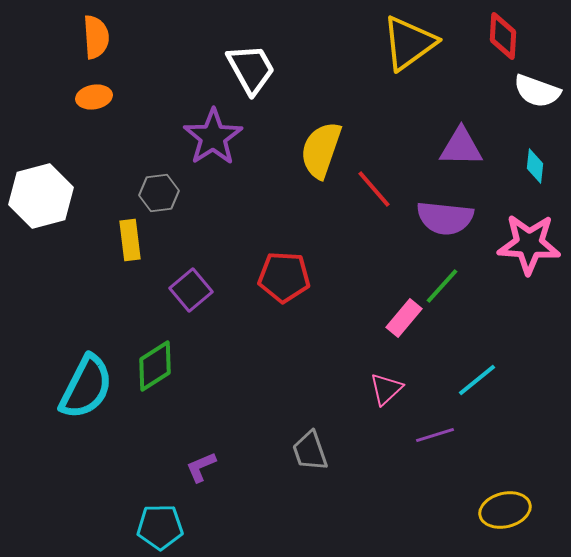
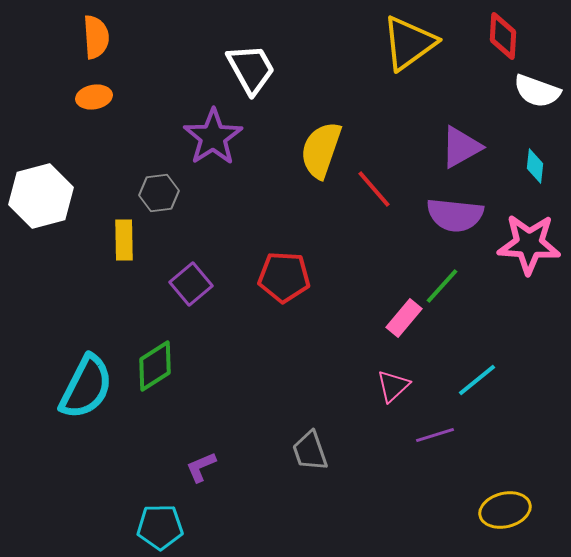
purple triangle: rotated 30 degrees counterclockwise
purple semicircle: moved 10 px right, 3 px up
yellow rectangle: moved 6 px left; rotated 6 degrees clockwise
purple square: moved 6 px up
pink triangle: moved 7 px right, 3 px up
